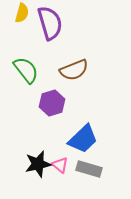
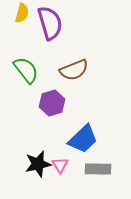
pink triangle: rotated 18 degrees clockwise
gray rectangle: moved 9 px right; rotated 15 degrees counterclockwise
